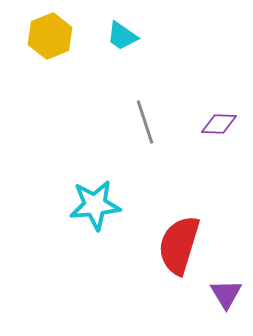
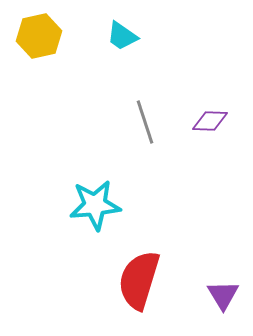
yellow hexagon: moved 11 px left; rotated 9 degrees clockwise
purple diamond: moved 9 px left, 3 px up
red semicircle: moved 40 px left, 35 px down
purple triangle: moved 3 px left, 1 px down
